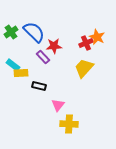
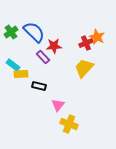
yellow rectangle: moved 1 px down
yellow cross: rotated 18 degrees clockwise
